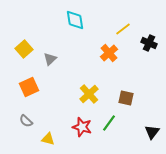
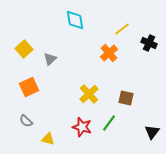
yellow line: moved 1 px left
